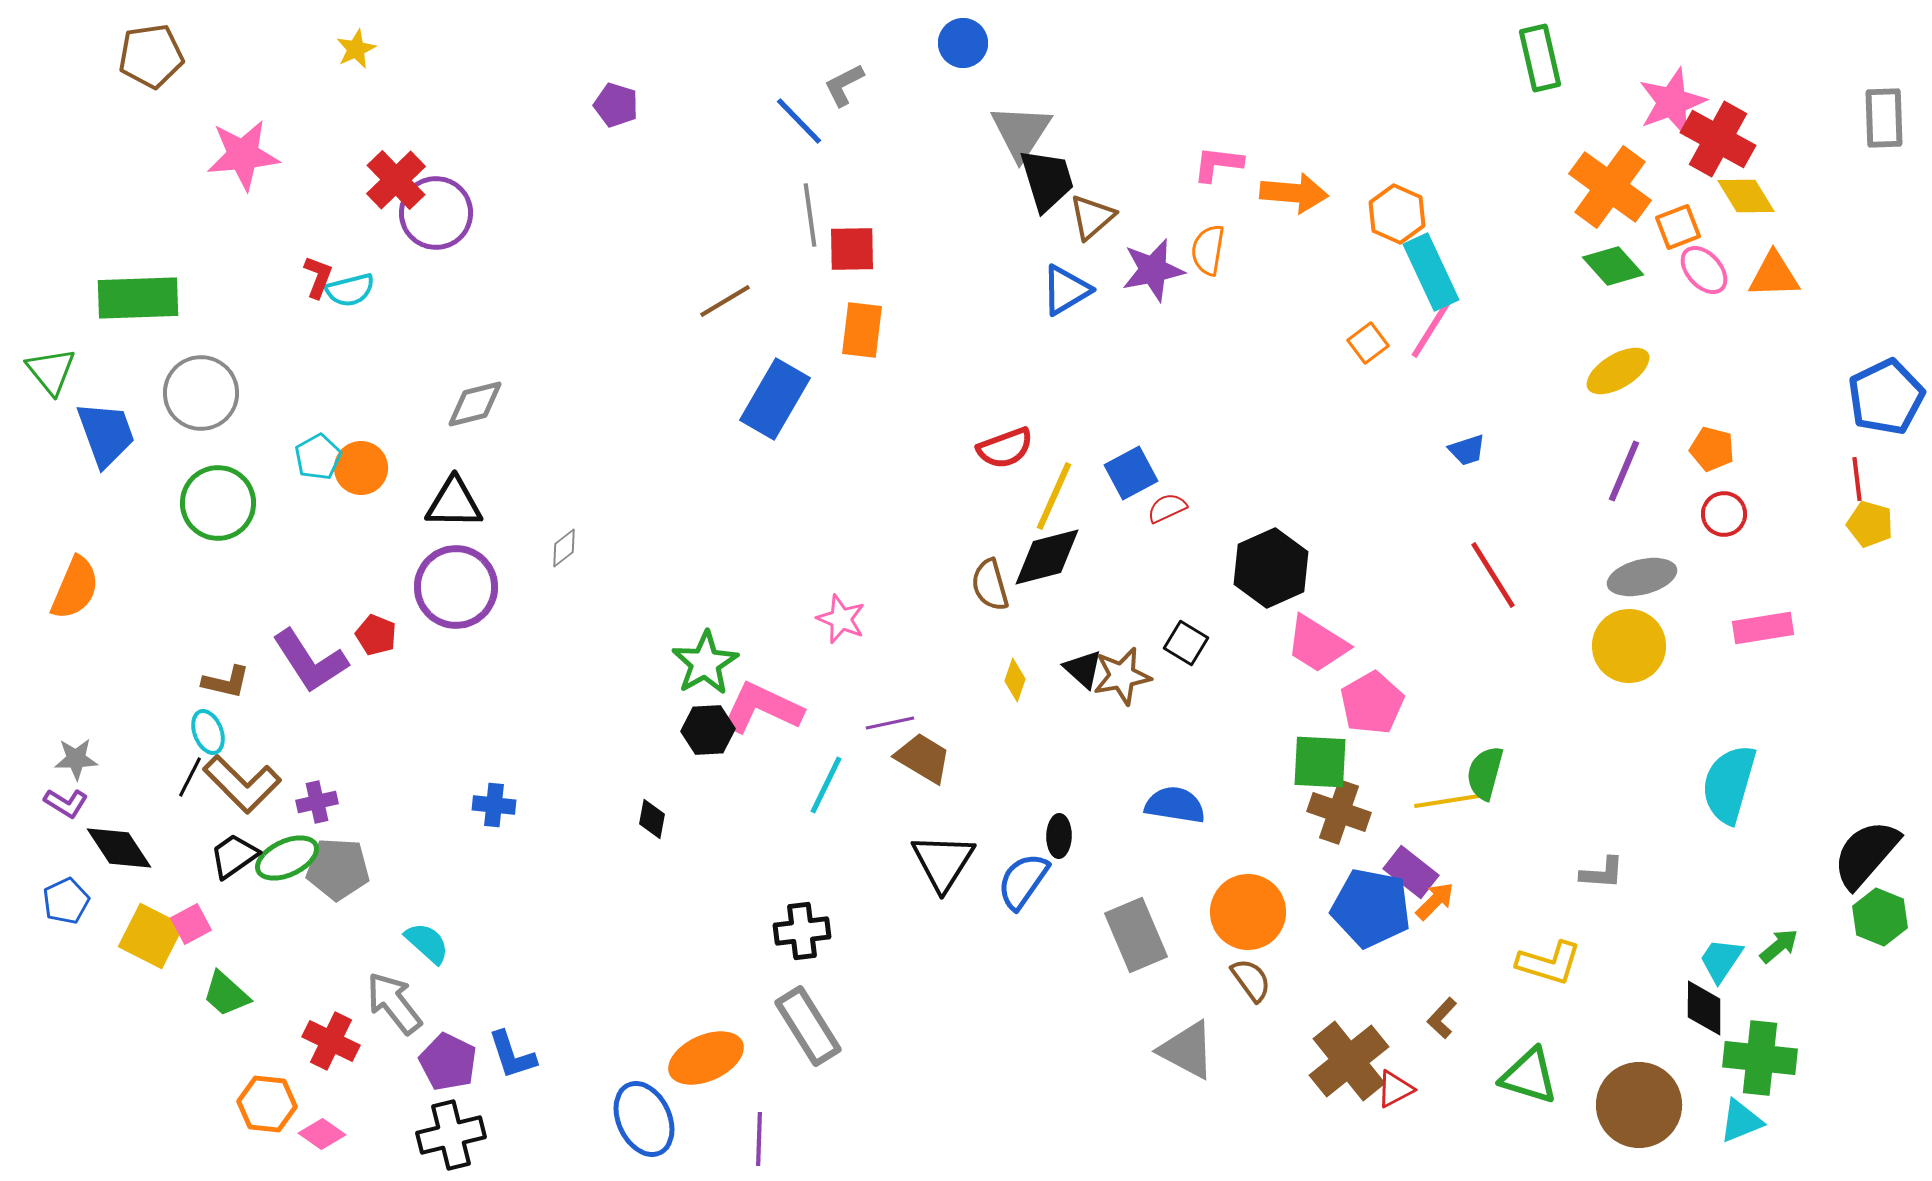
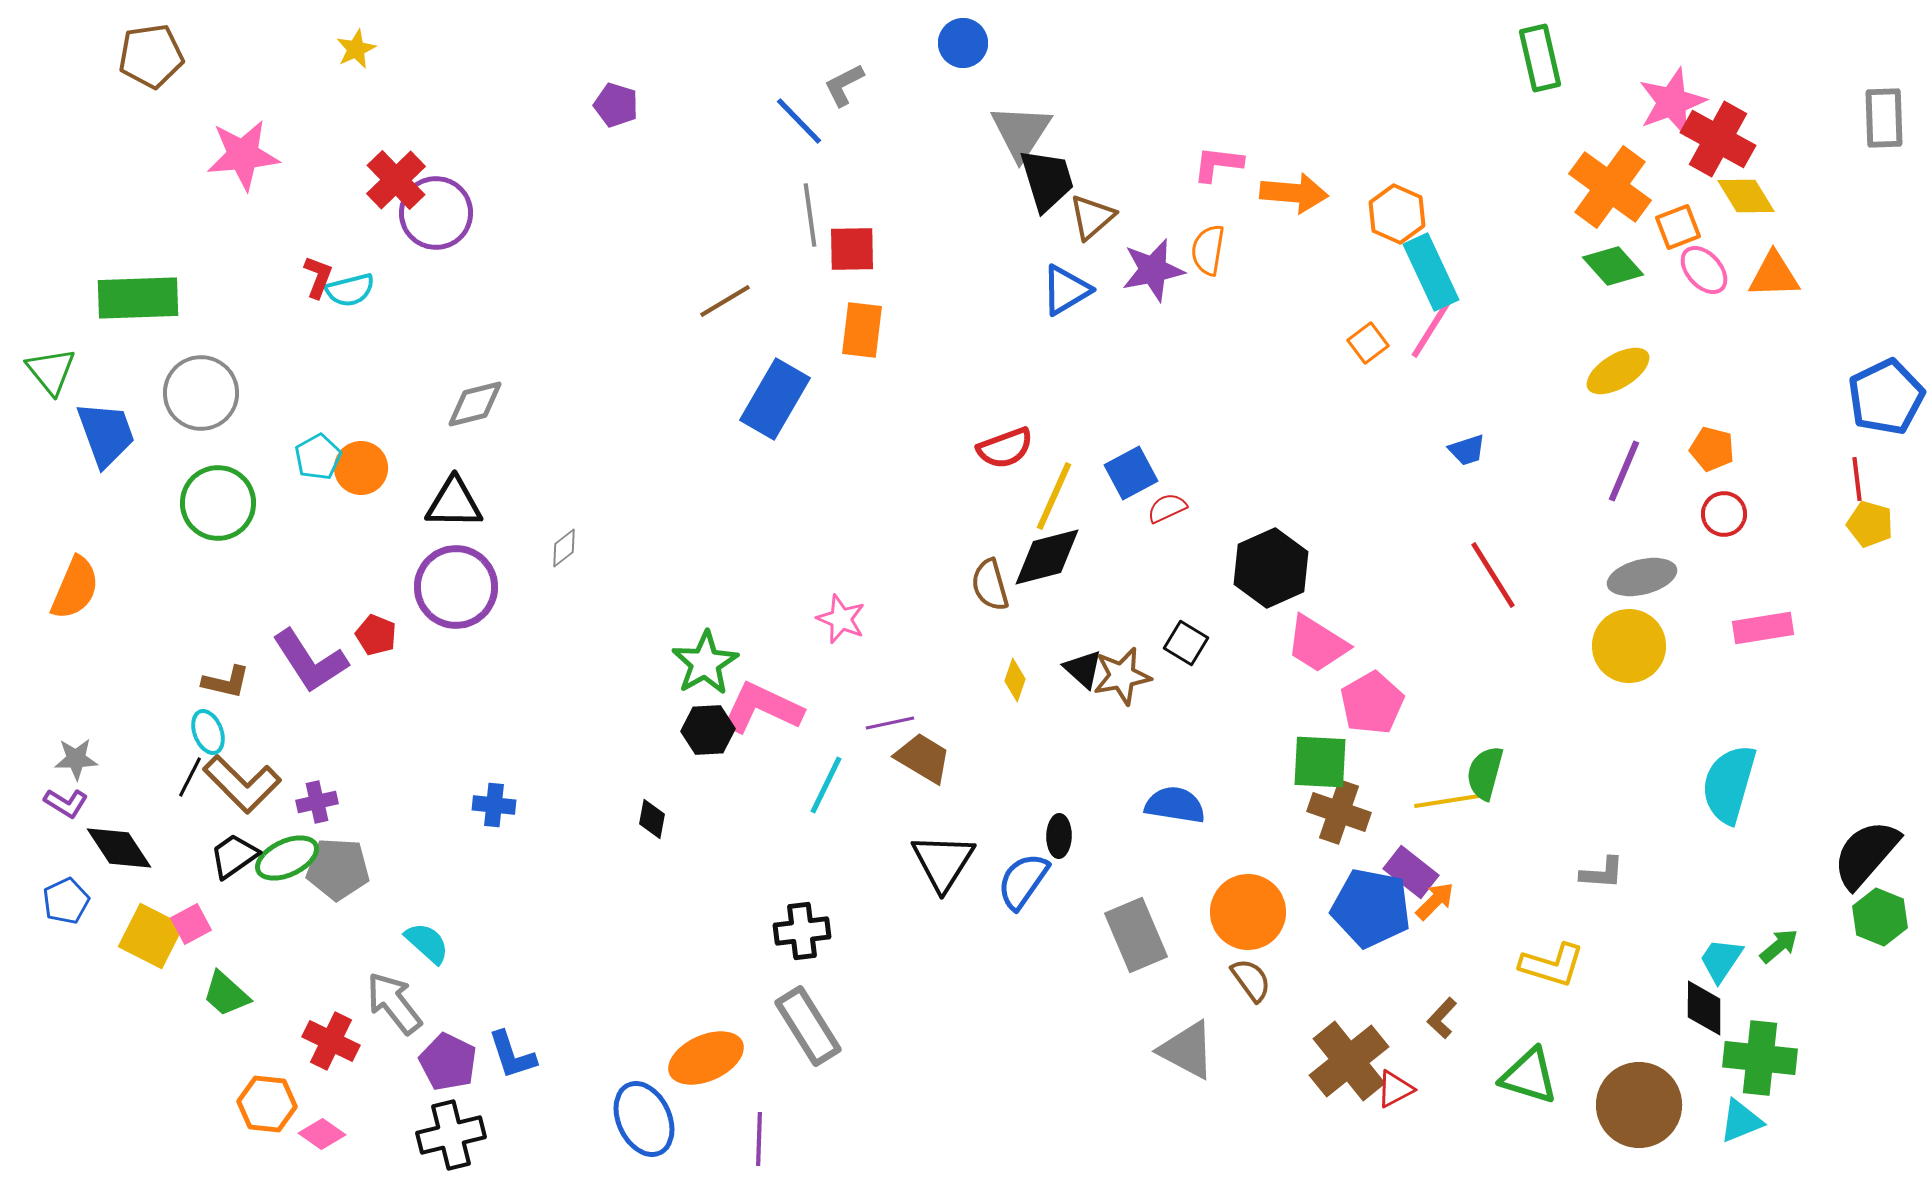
yellow L-shape at (1549, 963): moved 3 px right, 2 px down
